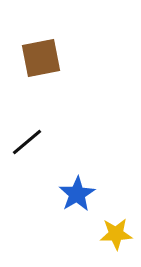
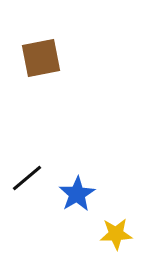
black line: moved 36 px down
